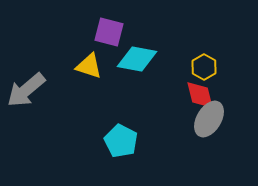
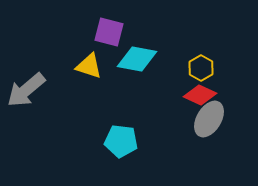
yellow hexagon: moved 3 px left, 1 px down
red diamond: rotated 52 degrees counterclockwise
cyan pentagon: rotated 20 degrees counterclockwise
